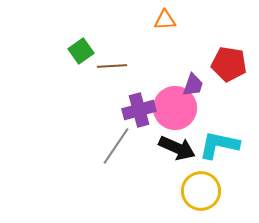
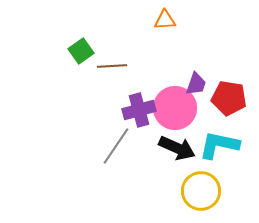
red pentagon: moved 34 px down
purple trapezoid: moved 3 px right, 1 px up
